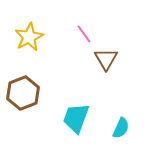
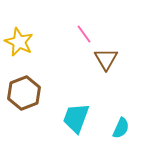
yellow star: moved 10 px left, 5 px down; rotated 20 degrees counterclockwise
brown hexagon: moved 1 px right
